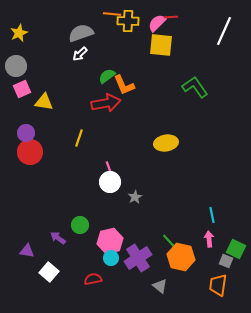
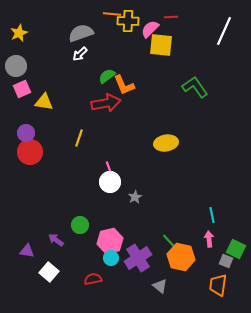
pink semicircle: moved 7 px left, 6 px down
purple arrow: moved 2 px left, 2 px down
